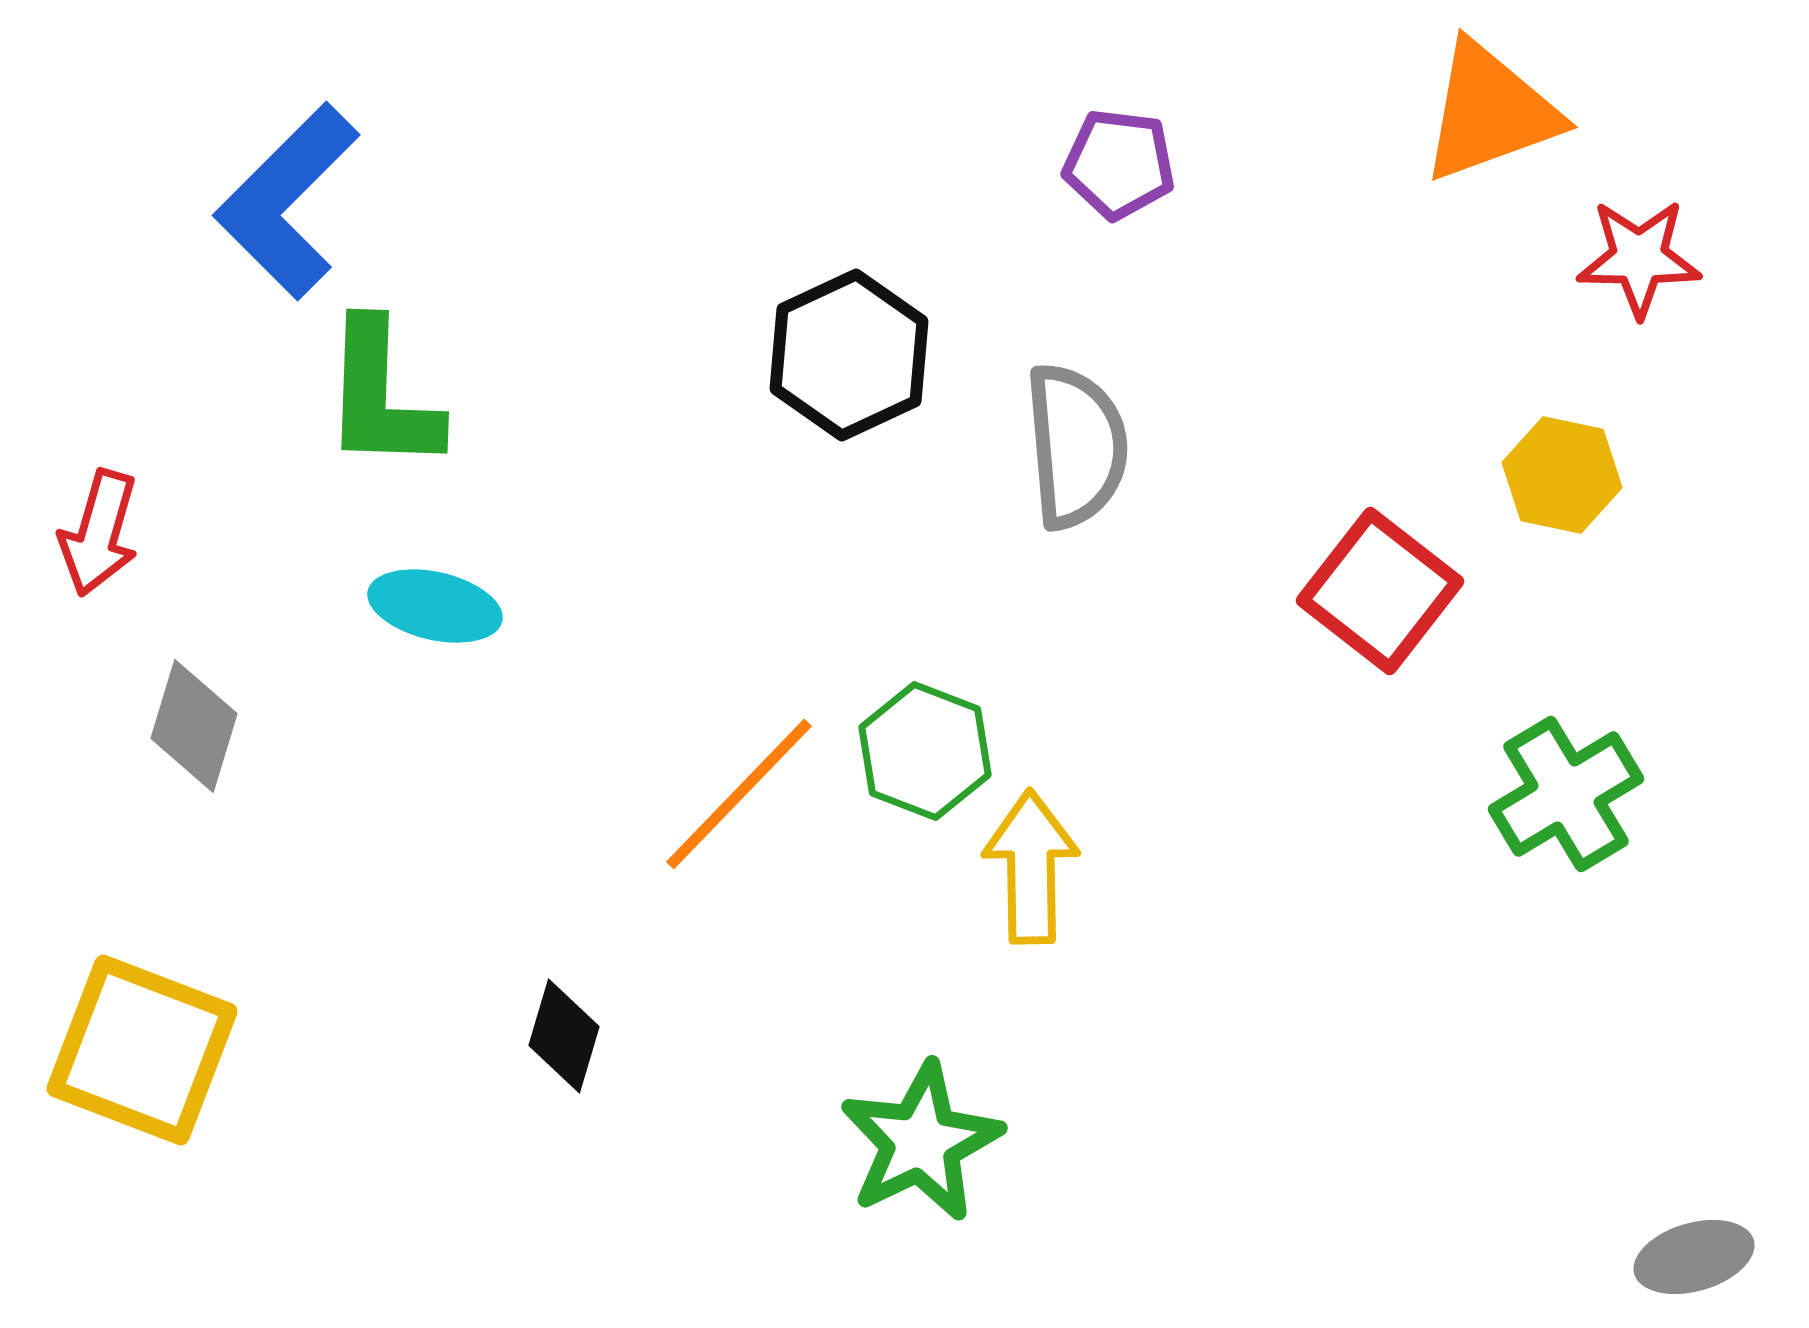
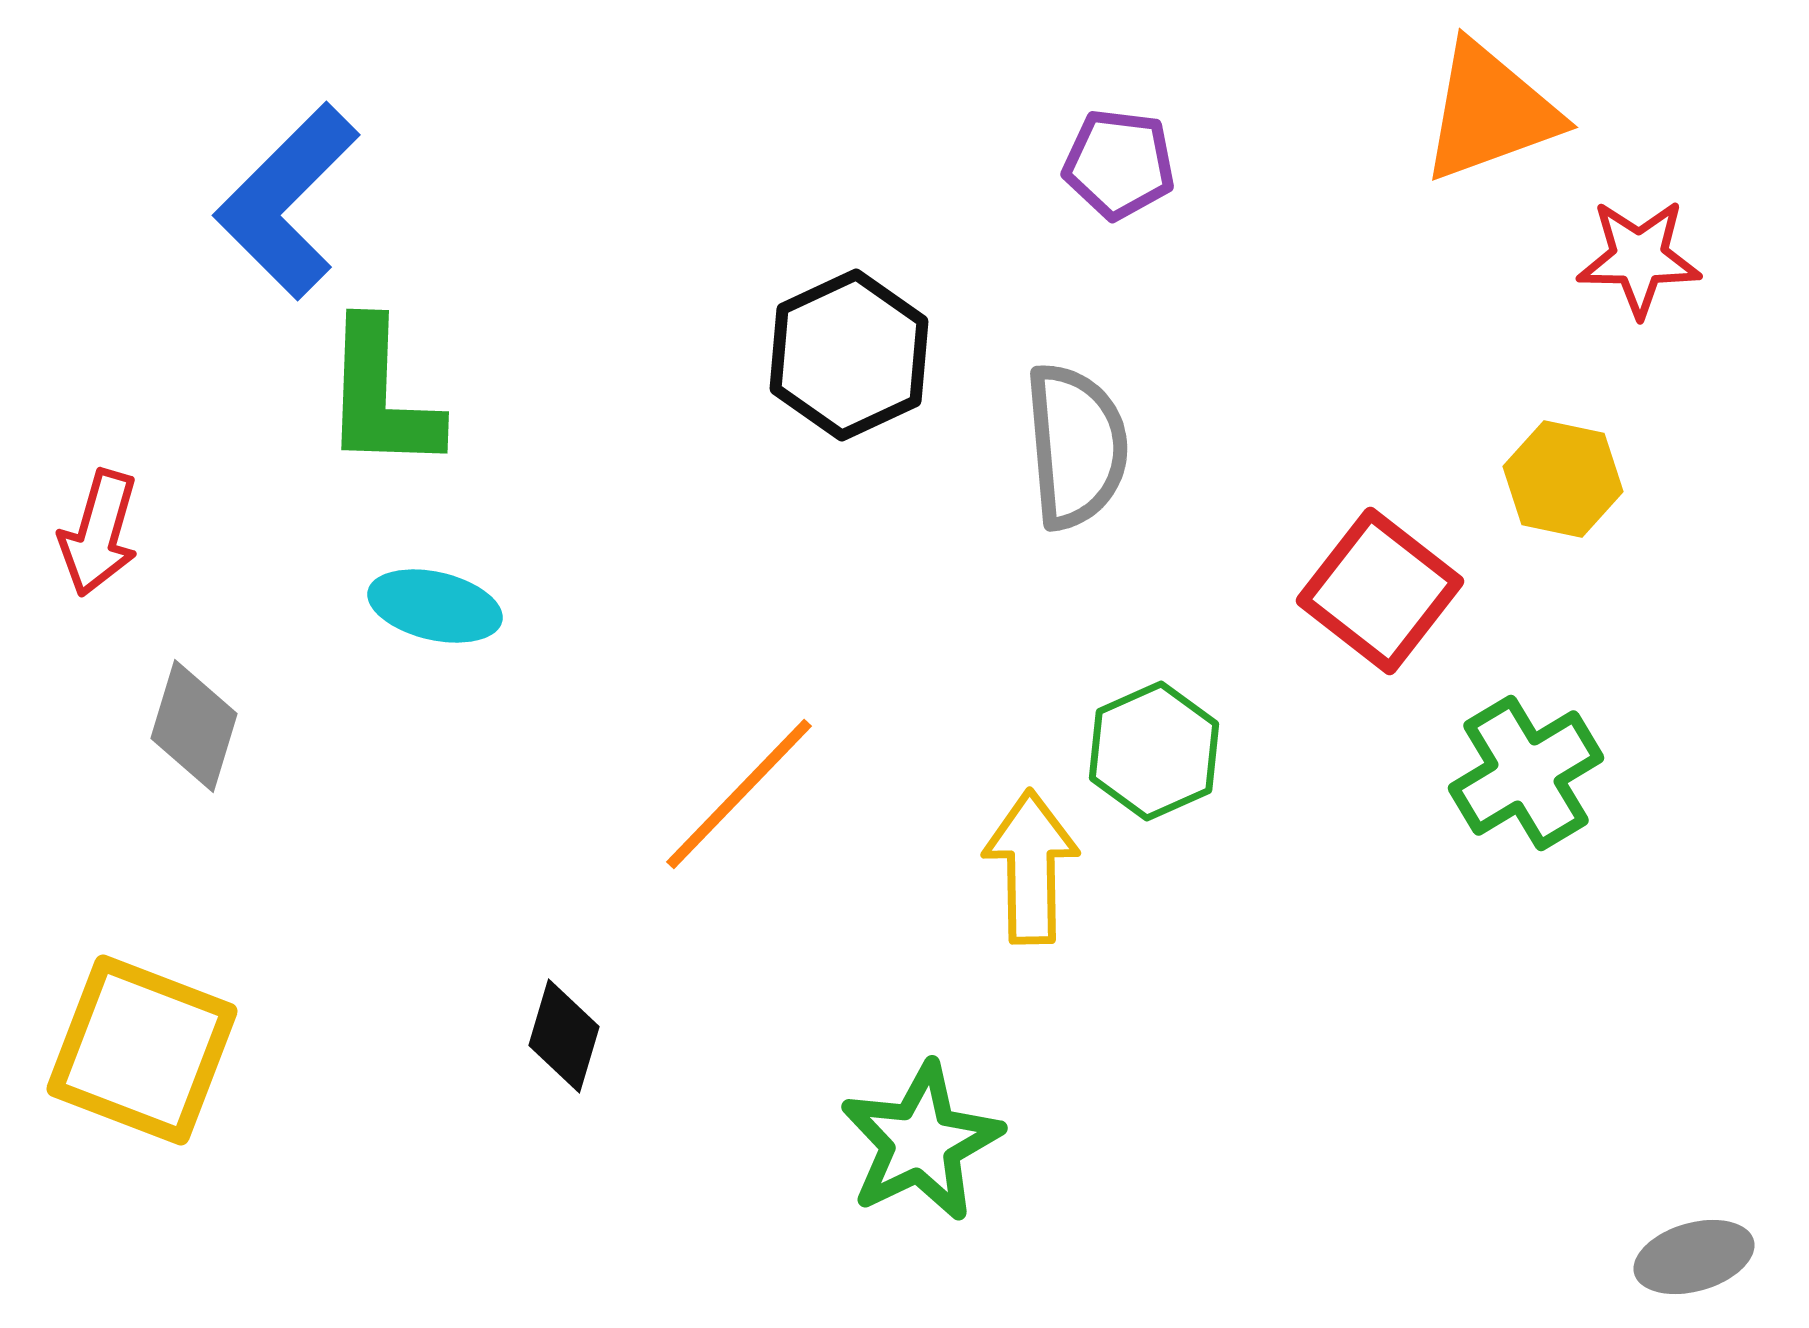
yellow hexagon: moved 1 px right, 4 px down
green hexagon: moved 229 px right; rotated 15 degrees clockwise
green cross: moved 40 px left, 21 px up
